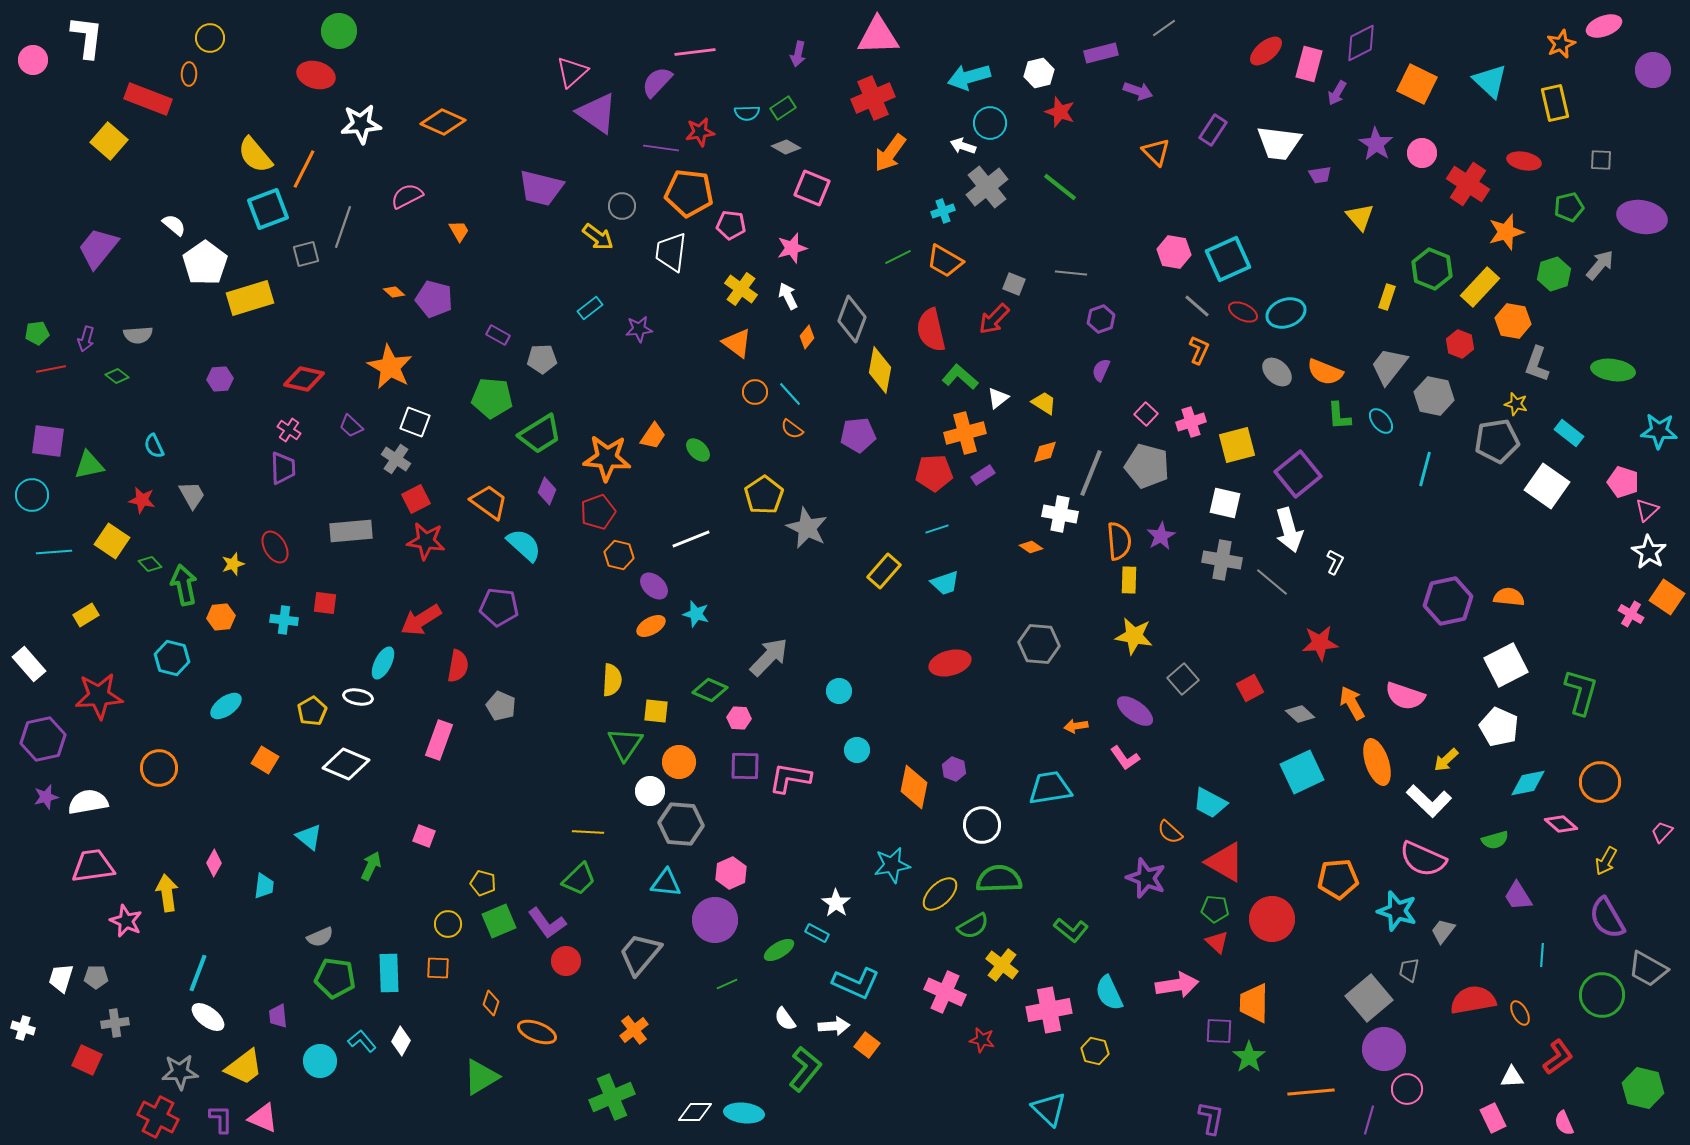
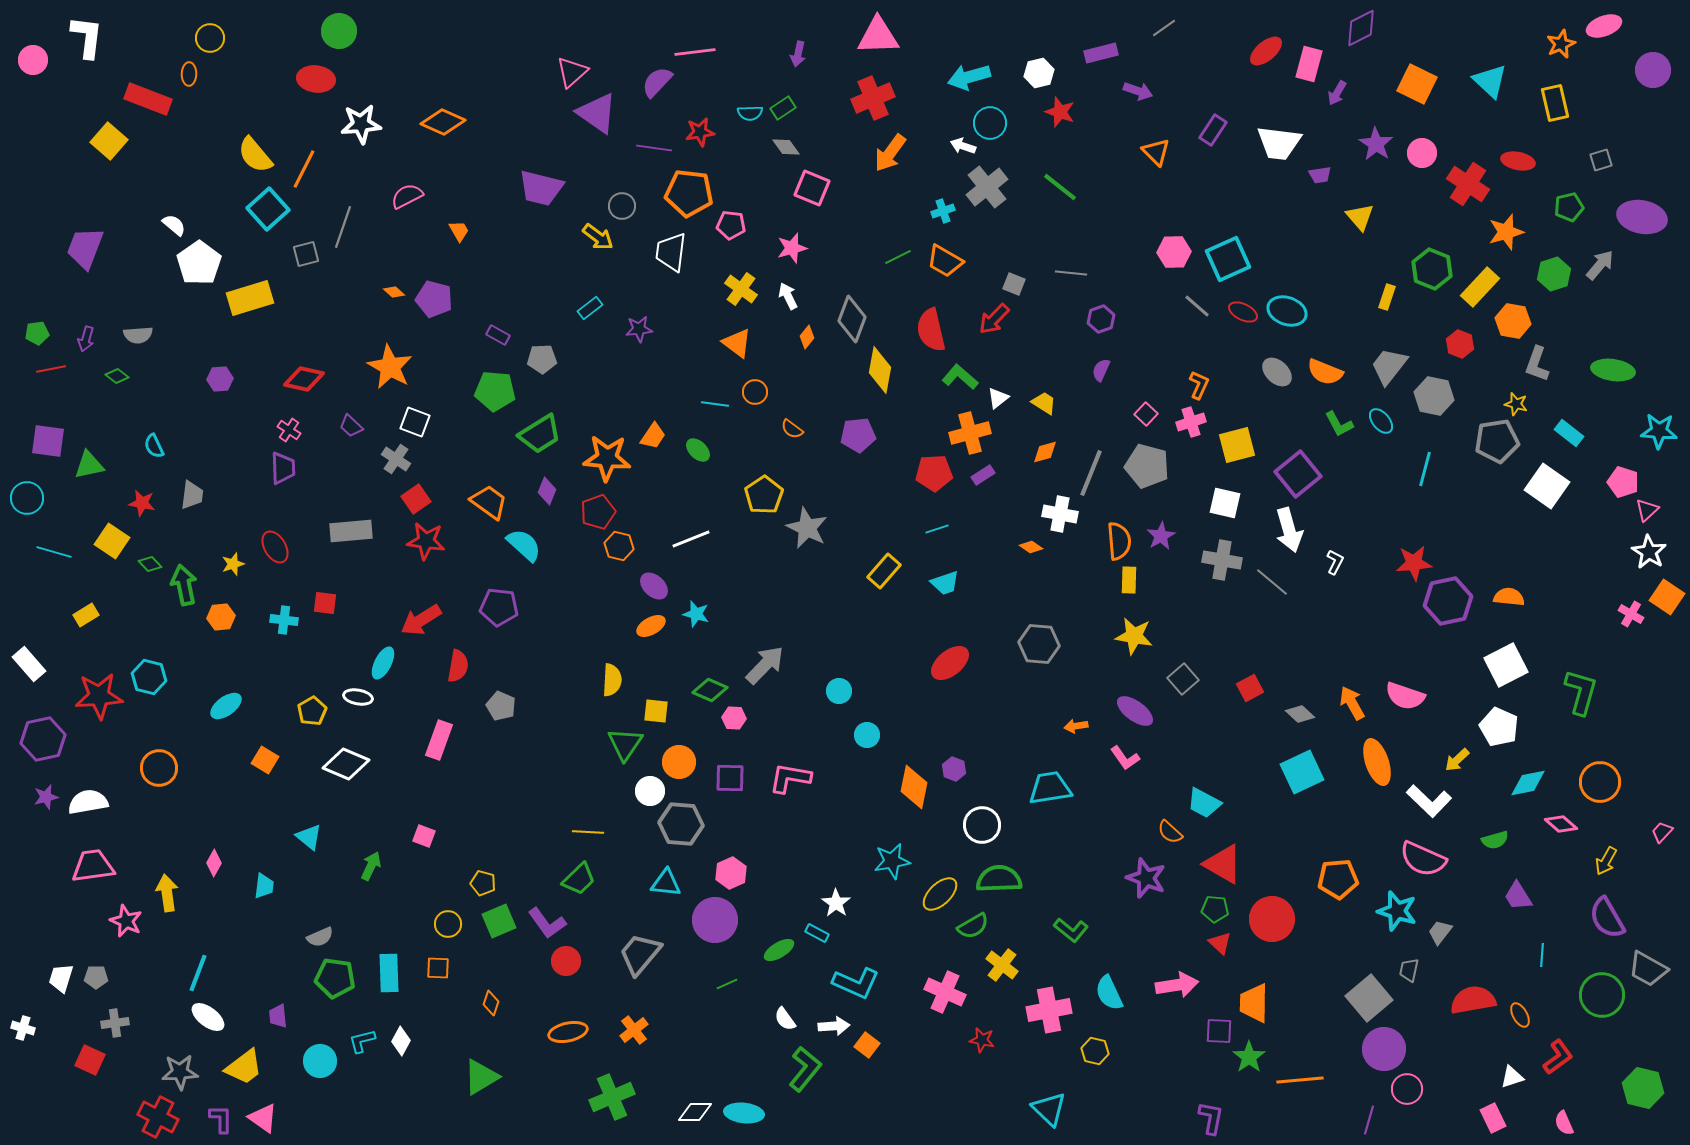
purple diamond at (1361, 43): moved 15 px up
red ellipse at (316, 75): moved 4 px down; rotated 9 degrees counterclockwise
cyan semicircle at (747, 113): moved 3 px right
gray diamond at (786, 147): rotated 24 degrees clockwise
purple line at (661, 148): moved 7 px left
gray square at (1601, 160): rotated 20 degrees counterclockwise
red ellipse at (1524, 161): moved 6 px left
cyan square at (268, 209): rotated 21 degrees counterclockwise
purple trapezoid at (98, 248): moved 13 px left; rotated 18 degrees counterclockwise
pink hexagon at (1174, 252): rotated 12 degrees counterclockwise
white pentagon at (205, 263): moved 6 px left
cyan ellipse at (1286, 313): moved 1 px right, 2 px up; rotated 39 degrees clockwise
orange L-shape at (1199, 350): moved 35 px down
cyan line at (790, 394): moved 75 px left, 10 px down; rotated 40 degrees counterclockwise
green pentagon at (492, 398): moved 3 px right, 7 px up
green L-shape at (1339, 416): moved 8 px down; rotated 24 degrees counterclockwise
orange cross at (965, 433): moved 5 px right
cyan circle at (32, 495): moved 5 px left, 3 px down
gray trapezoid at (192, 495): rotated 36 degrees clockwise
red square at (416, 499): rotated 8 degrees counterclockwise
red star at (142, 500): moved 3 px down
cyan line at (54, 552): rotated 20 degrees clockwise
orange hexagon at (619, 555): moved 9 px up
red star at (1320, 643): moved 94 px right, 80 px up
gray arrow at (769, 657): moved 4 px left, 8 px down
cyan hexagon at (172, 658): moved 23 px left, 19 px down
red ellipse at (950, 663): rotated 24 degrees counterclockwise
pink hexagon at (739, 718): moved 5 px left
cyan circle at (857, 750): moved 10 px right, 15 px up
yellow arrow at (1446, 760): moved 11 px right
purple square at (745, 766): moved 15 px left, 12 px down
cyan trapezoid at (1210, 803): moved 6 px left
red triangle at (1225, 862): moved 2 px left, 2 px down
cyan star at (892, 865): moved 4 px up
gray trapezoid at (1443, 931): moved 3 px left, 1 px down
red triangle at (1217, 942): moved 3 px right, 1 px down
orange ellipse at (1520, 1013): moved 2 px down
orange ellipse at (537, 1032): moved 31 px right; rotated 33 degrees counterclockwise
cyan L-shape at (362, 1041): rotated 64 degrees counterclockwise
red square at (87, 1060): moved 3 px right
white triangle at (1512, 1077): rotated 15 degrees counterclockwise
orange line at (1311, 1092): moved 11 px left, 12 px up
pink triangle at (263, 1118): rotated 12 degrees clockwise
